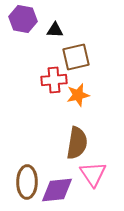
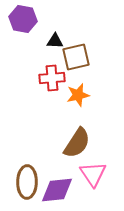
black triangle: moved 11 px down
red cross: moved 2 px left, 2 px up
brown semicircle: rotated 24 degrees clockwise
